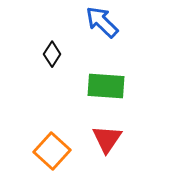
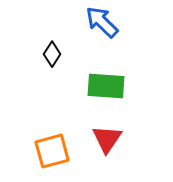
orange square: rotated 33 degrees clockwise
